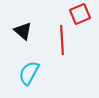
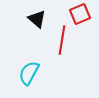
black triangle: moved 14 px right, 12 px up
red line: rotated 12 degrees clockwise
